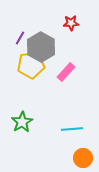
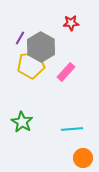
green star: rotated 10 degrees counterclockwise
